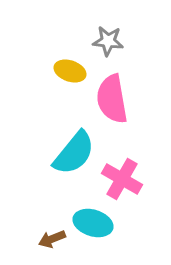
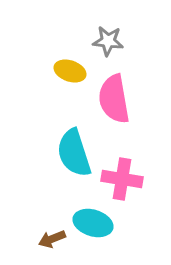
pink semicircle: moved 2 px right
cyan semicircle: rotated 123 degrees clockwise
pink cross: rotated 21 degrees counterclockwise
